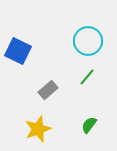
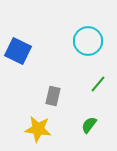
green line: moved 11 px right, 7 px down
gray rectangle: moved 5 px right, 6 px down; rotated 36 degrees counterclockwise
yellow star: rotated 28 degrees clockwise
